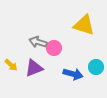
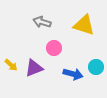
gray arrow: moved 4 px right, 20 px up
